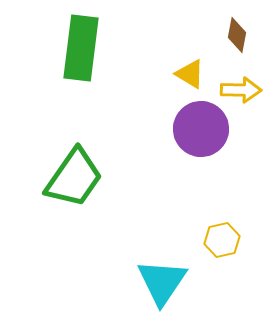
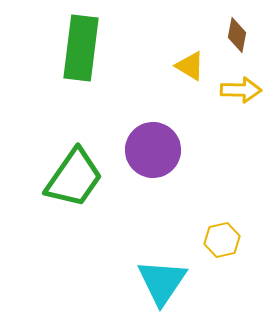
yellow triangle: moved 8 px up
purple circle: moved 48 px left, 21 px down
